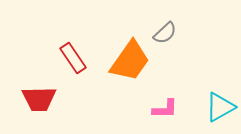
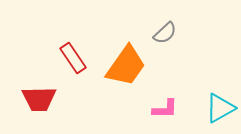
orange trapezoid: moved 4 px left, 5 px down
cyan triangle: moved 1 px down
